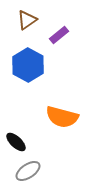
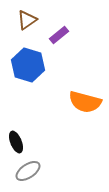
blue hexagon: rotated 12 degrees counterclockwise
orange semicircle: moved 23 px right, 15 px up
black ellipse: rotated 25 degrees clockwise
